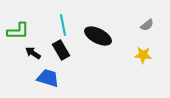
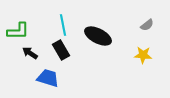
black arrow: moved 3 px left
